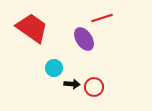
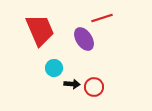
red trapezoid: moved 8 px right, 2 px down; rotated 32 degrees clockwise
